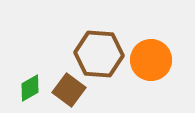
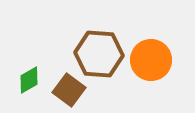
green diamond: moved 1 px left, 8 px up
